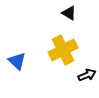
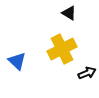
yellow cross: moved 1 px left, 1 px up
black arrow: moved 2 px up
